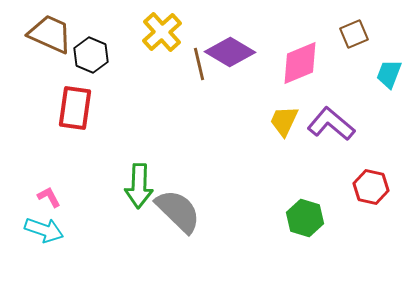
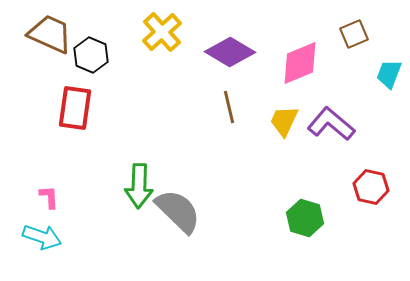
brown line: moved 30 px right, 43 px down
pink L-shape: rotated 25 degrees clockwise
cyan arrow: moved 2 px left, 7 px down
